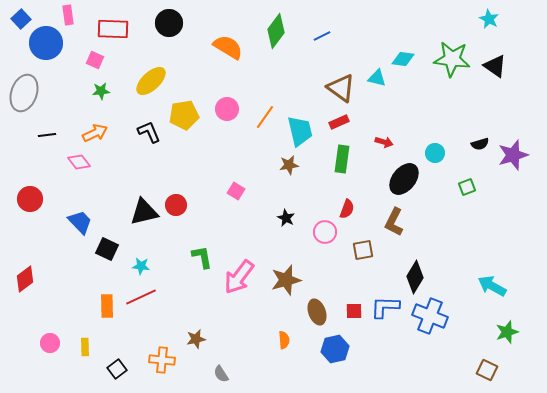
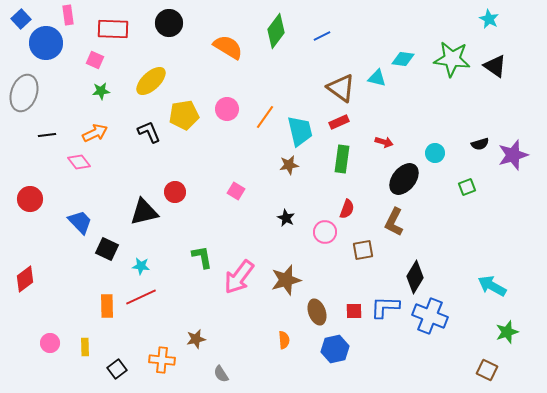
red circle at (176, 205): moved 1 px left, 13 px up
